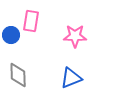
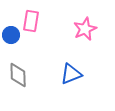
pink star: moved 10 px right, 7 px up; rotated 25 degrees counterclockwise
blue triangle: moved 4 px up
